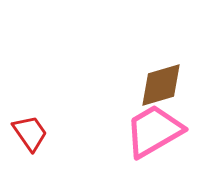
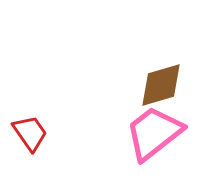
pink trapezoid: moved 2 px down; rotated 8 degrees counterclockwise
